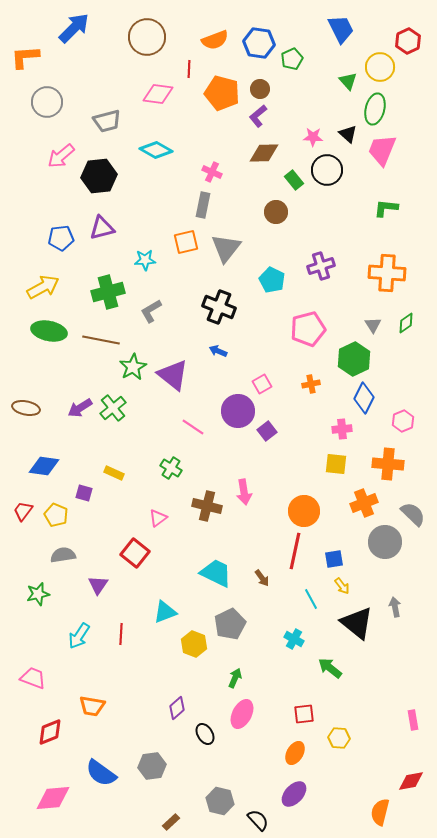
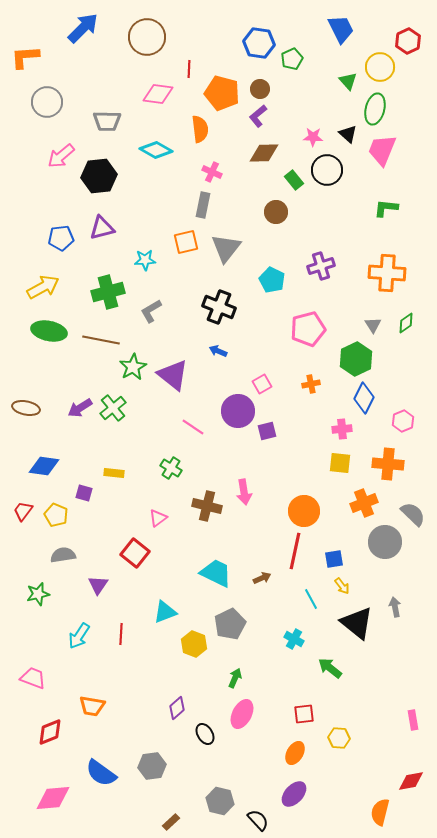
blue arrow at (74, 28): moved 9 px right
orange semicircle at (215, 40): moved 15 px left, 89 px down; rotated 76 degrees counterclockwise
gray trapezoid at (107, 121): rotated 16 degrees clockwise
green hexagon at (354, 359): moved 2 px right
purple square at (267, 431): rotated 24 degrees clockwise
yellow square at (336, 464): moved 4 px right, 1 px up
yellow rectangle at (114, 473): rotated 18 degrees counterclockwise
brown arrow at (262, 578): rotated 78 degrees counterclockwise
